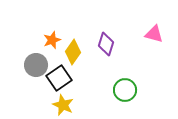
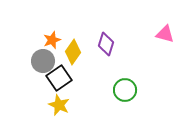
pink triangle: moved 11 px right
gray circle: moved 7 px right, 4 px up
yellow star: moved 4 px left
